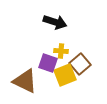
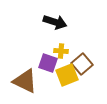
brown square: moved 2 px right
yellow square: moved 2 px right
